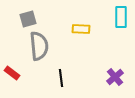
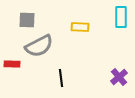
gray square: moved 1 px left, 1 px down; rotated 18 degrees clockwise
yellow rectangle: moved 1 px left, 2 px up
gray semicircle: rotated 68 degrees clockwise
red rectangle: moved 9 px up; rotated 35 degrees counterclockwise
purple cross: moved 4 px right
